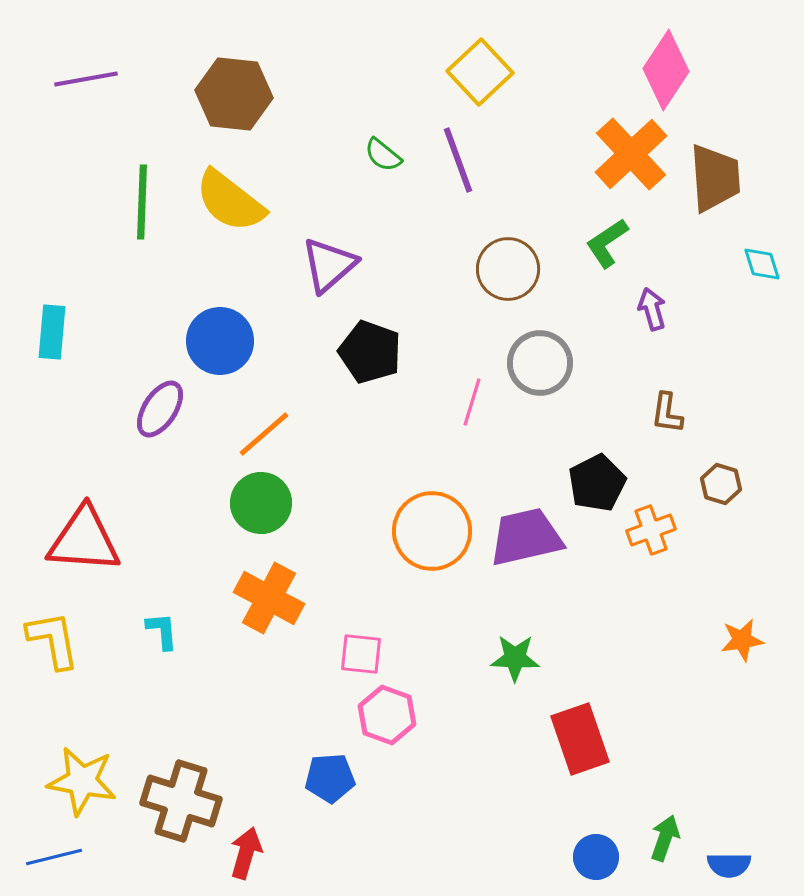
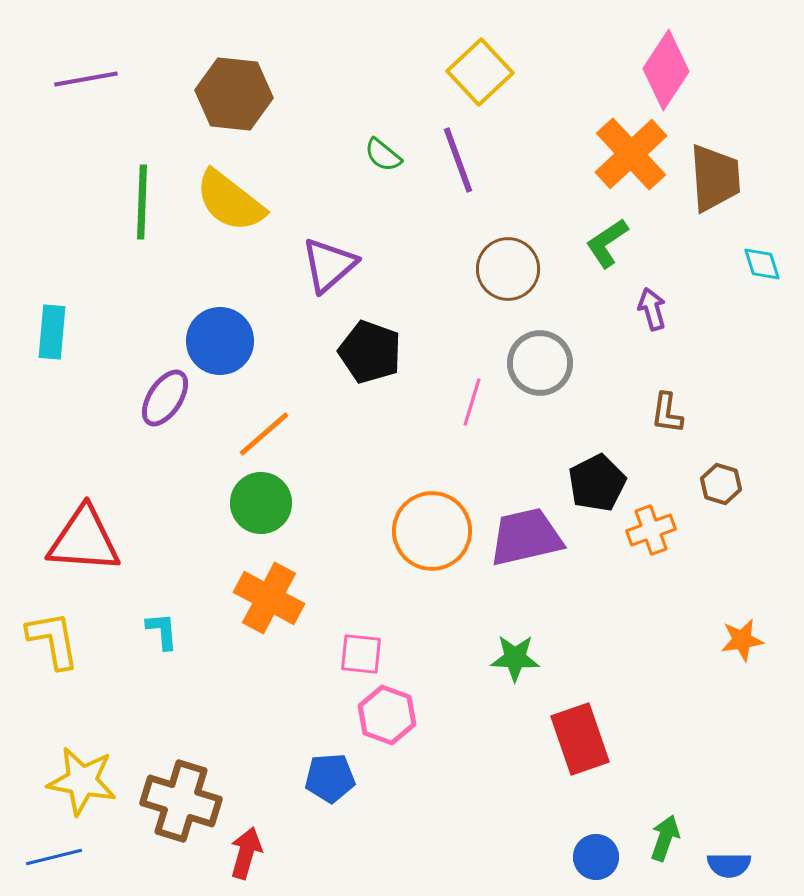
purple ellipse at (160, 409): moved 5 px right, 11 px up
